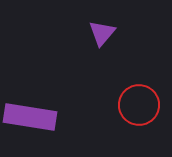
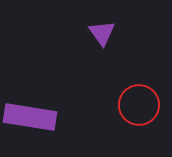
purple triangle: rotated 16 degrees counterclockwise
